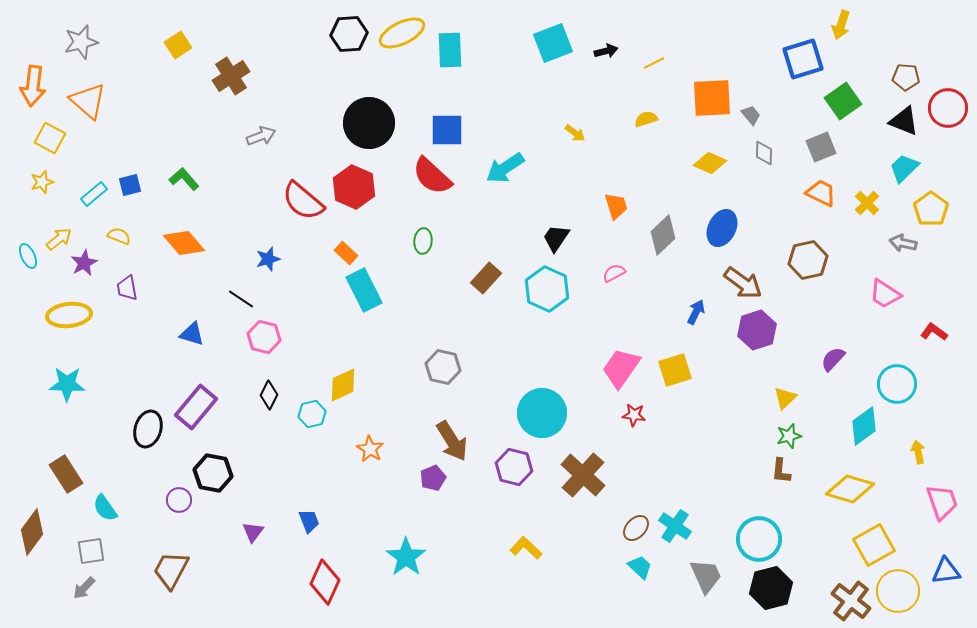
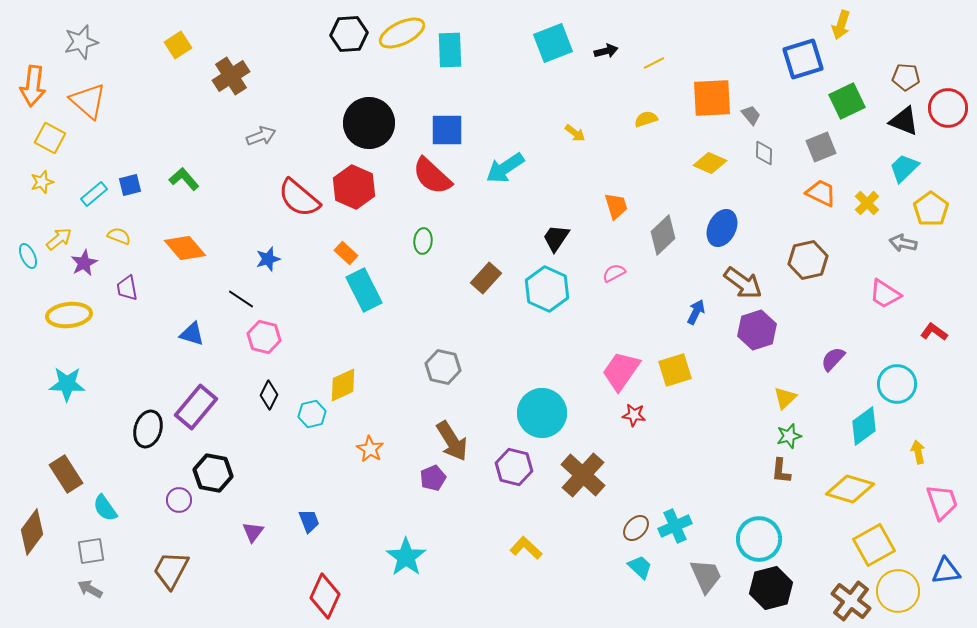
green square at (843, 101): moved 4 px right; rotated 9 degrees clockwise
red semicircle at (303, 201): moved 4 px left, 3 px up
orange diamond at (184, 243): moved 1 px right, 5 px down
pink trapezoid at (621, 368): moved 3 px down
cyan cross at (675, 526): rotated 32 degrees clockwise
red diamond at (325, 582): moved 14 px down
gray arrow at (84, 588): moved 6 px right, 1 px down; rotated 75 degrees clockwise
